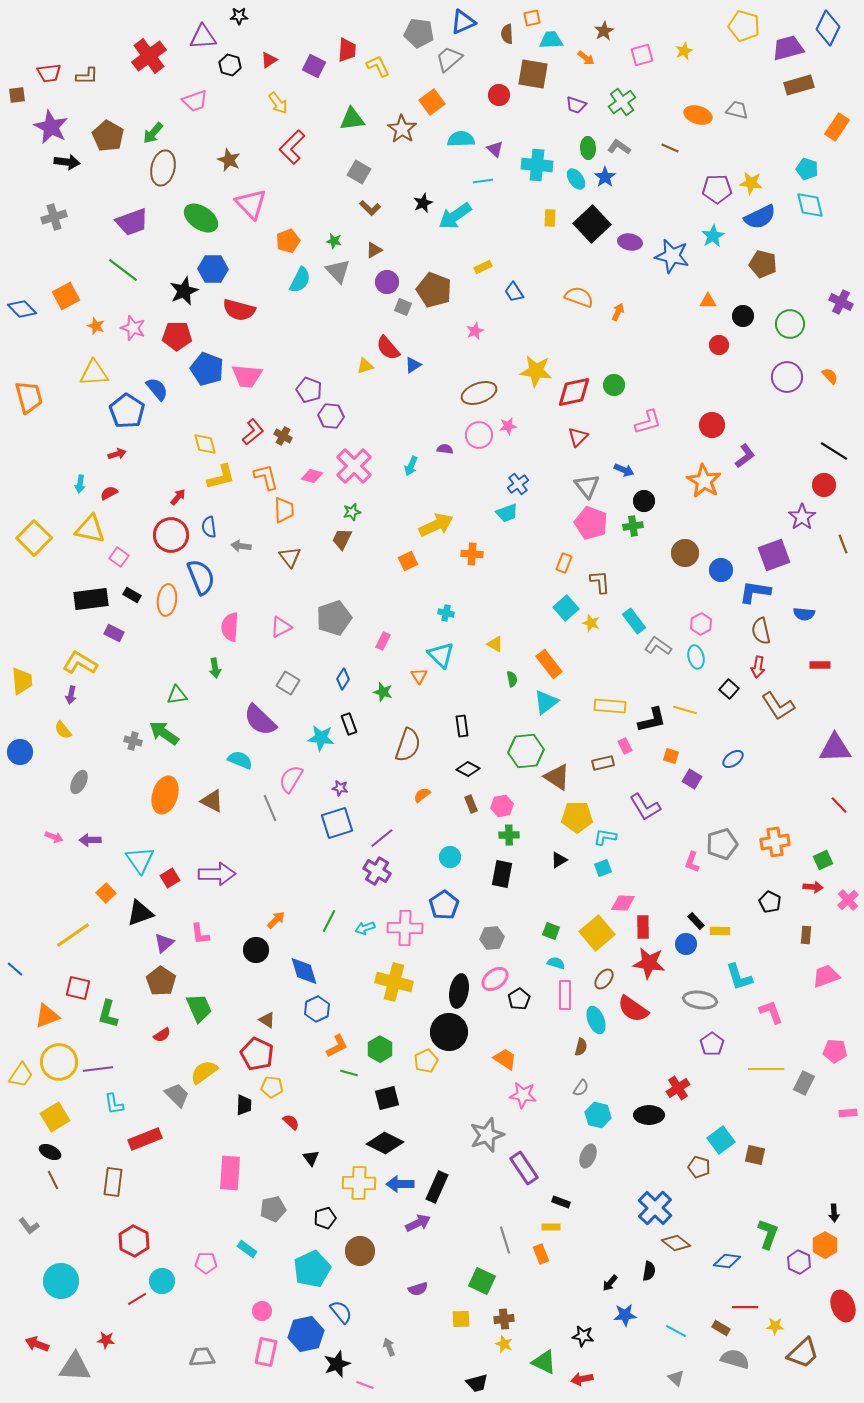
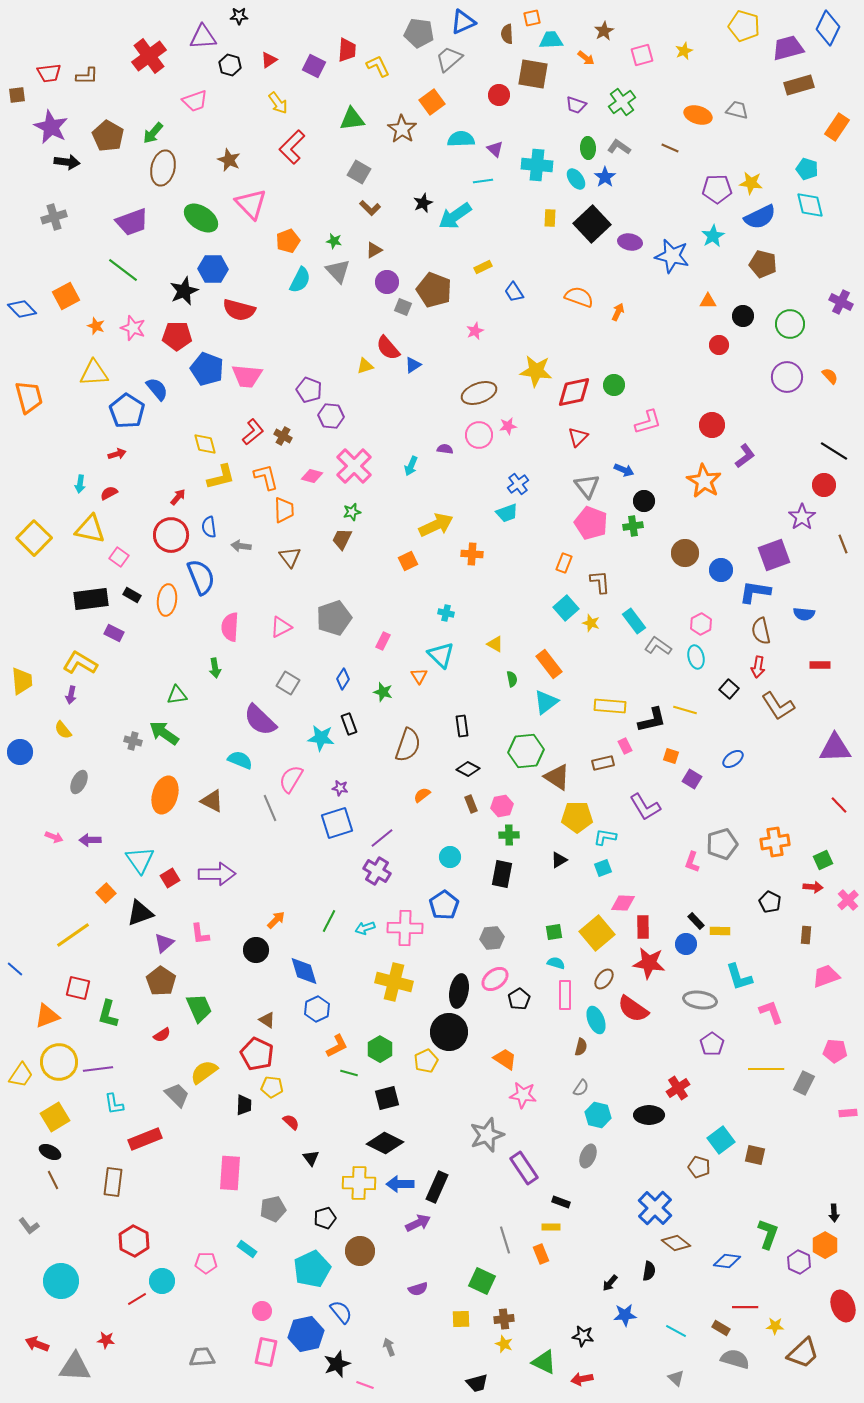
green square at (551, 931): moved 3 px right, 1 px down; rotated 30 degrees counterclockwise
